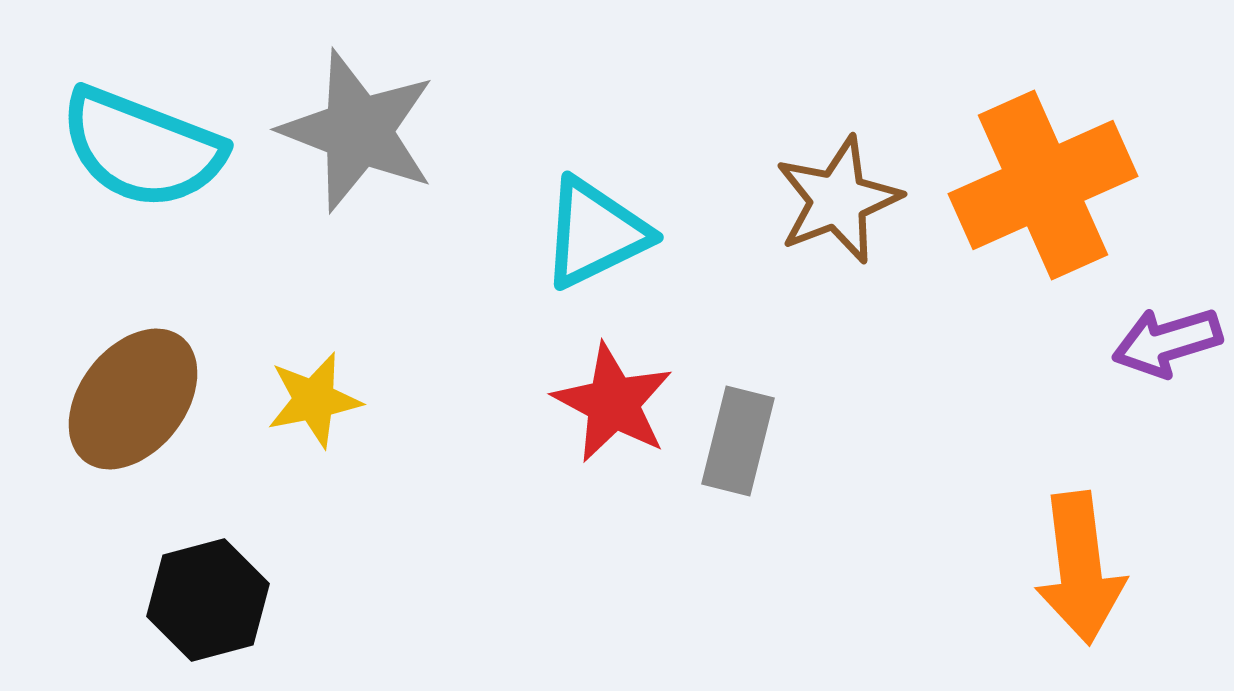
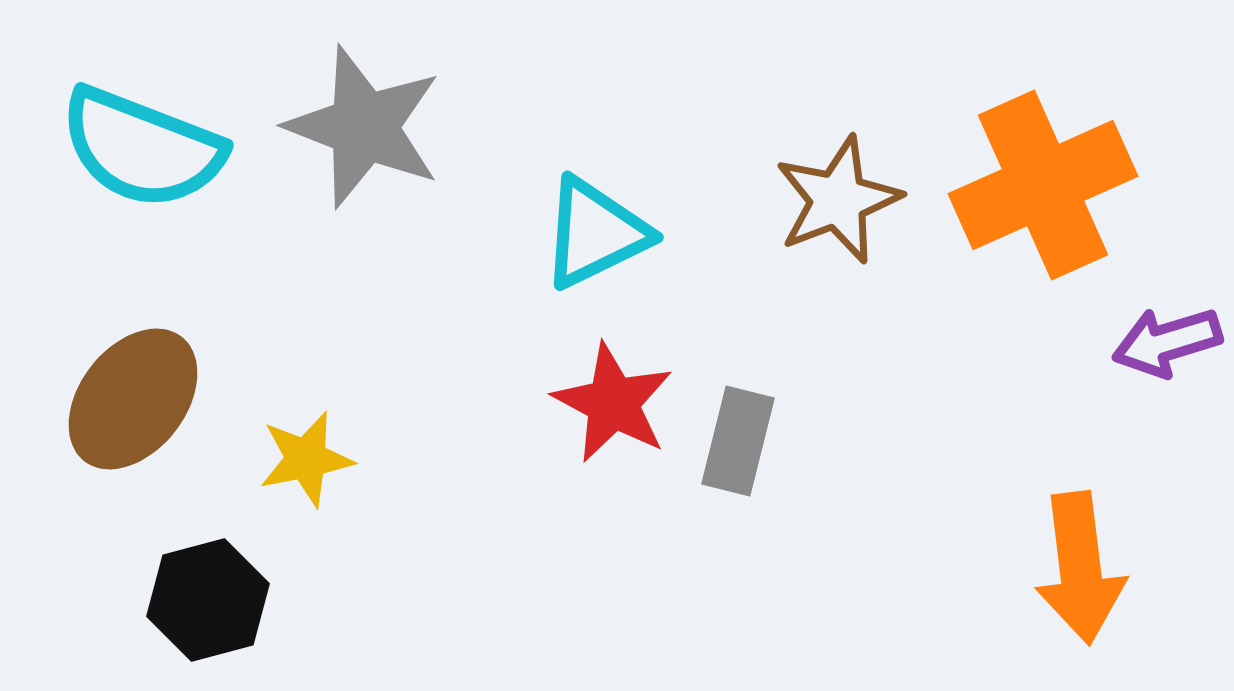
gray star: moved 6 px right, 4 px up
yellow star: moved 8 px left, 59 px down
